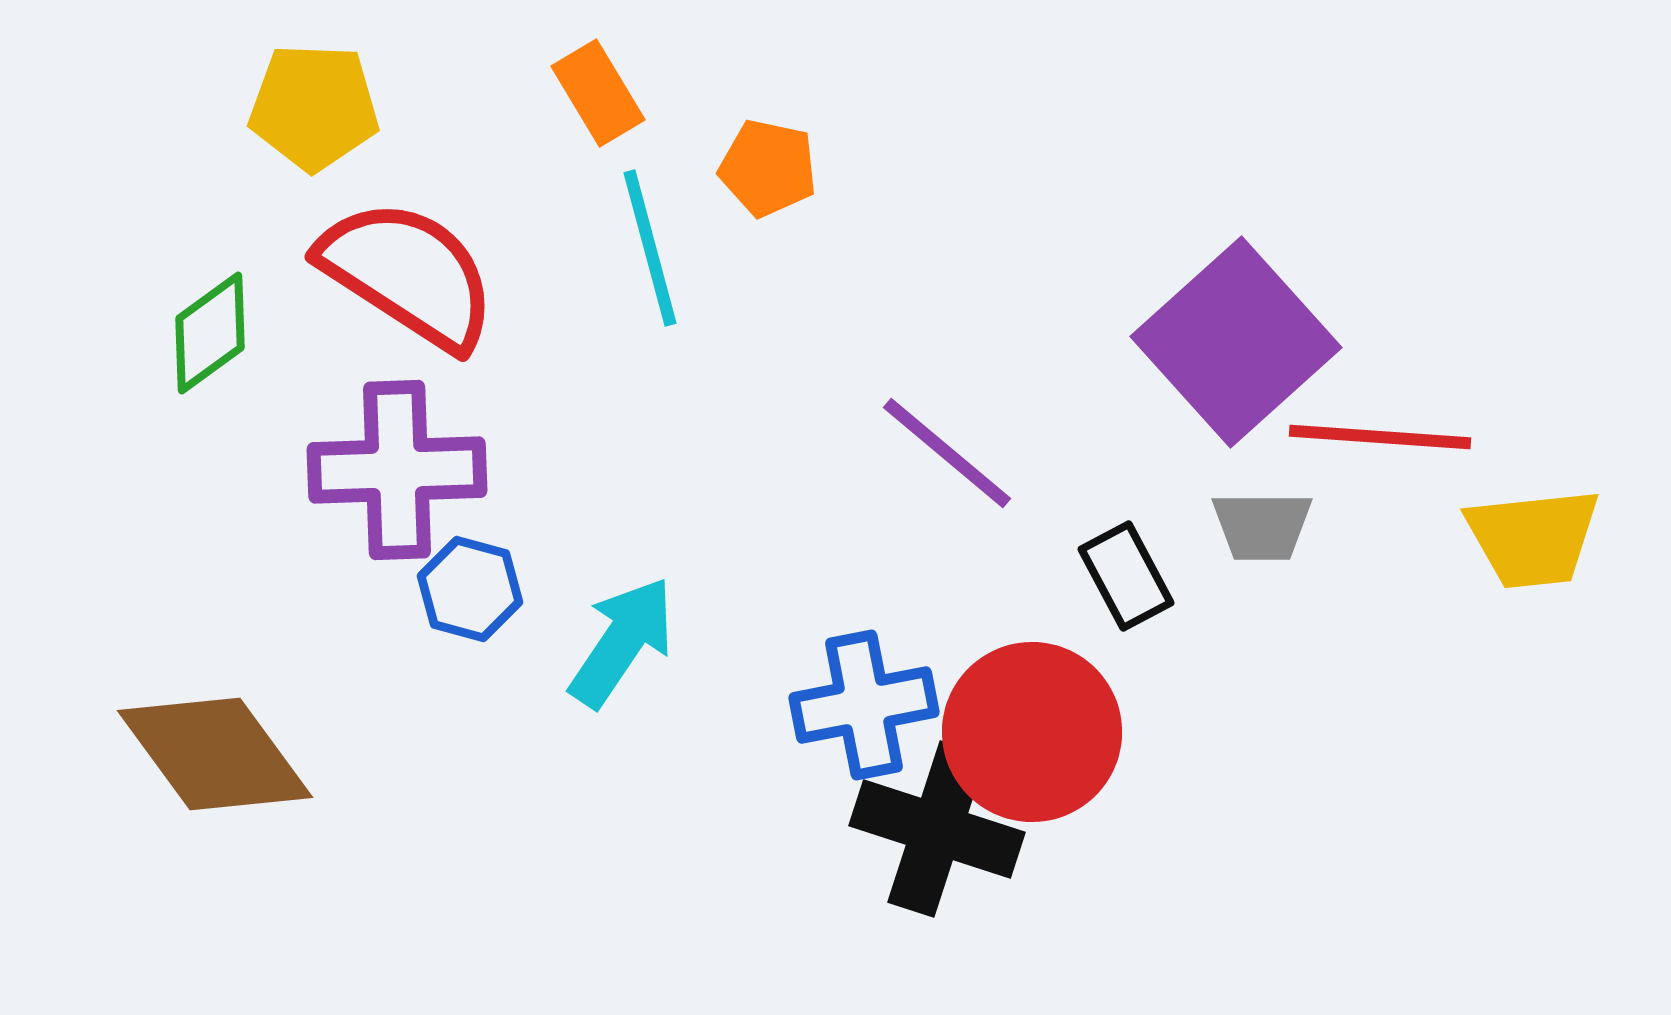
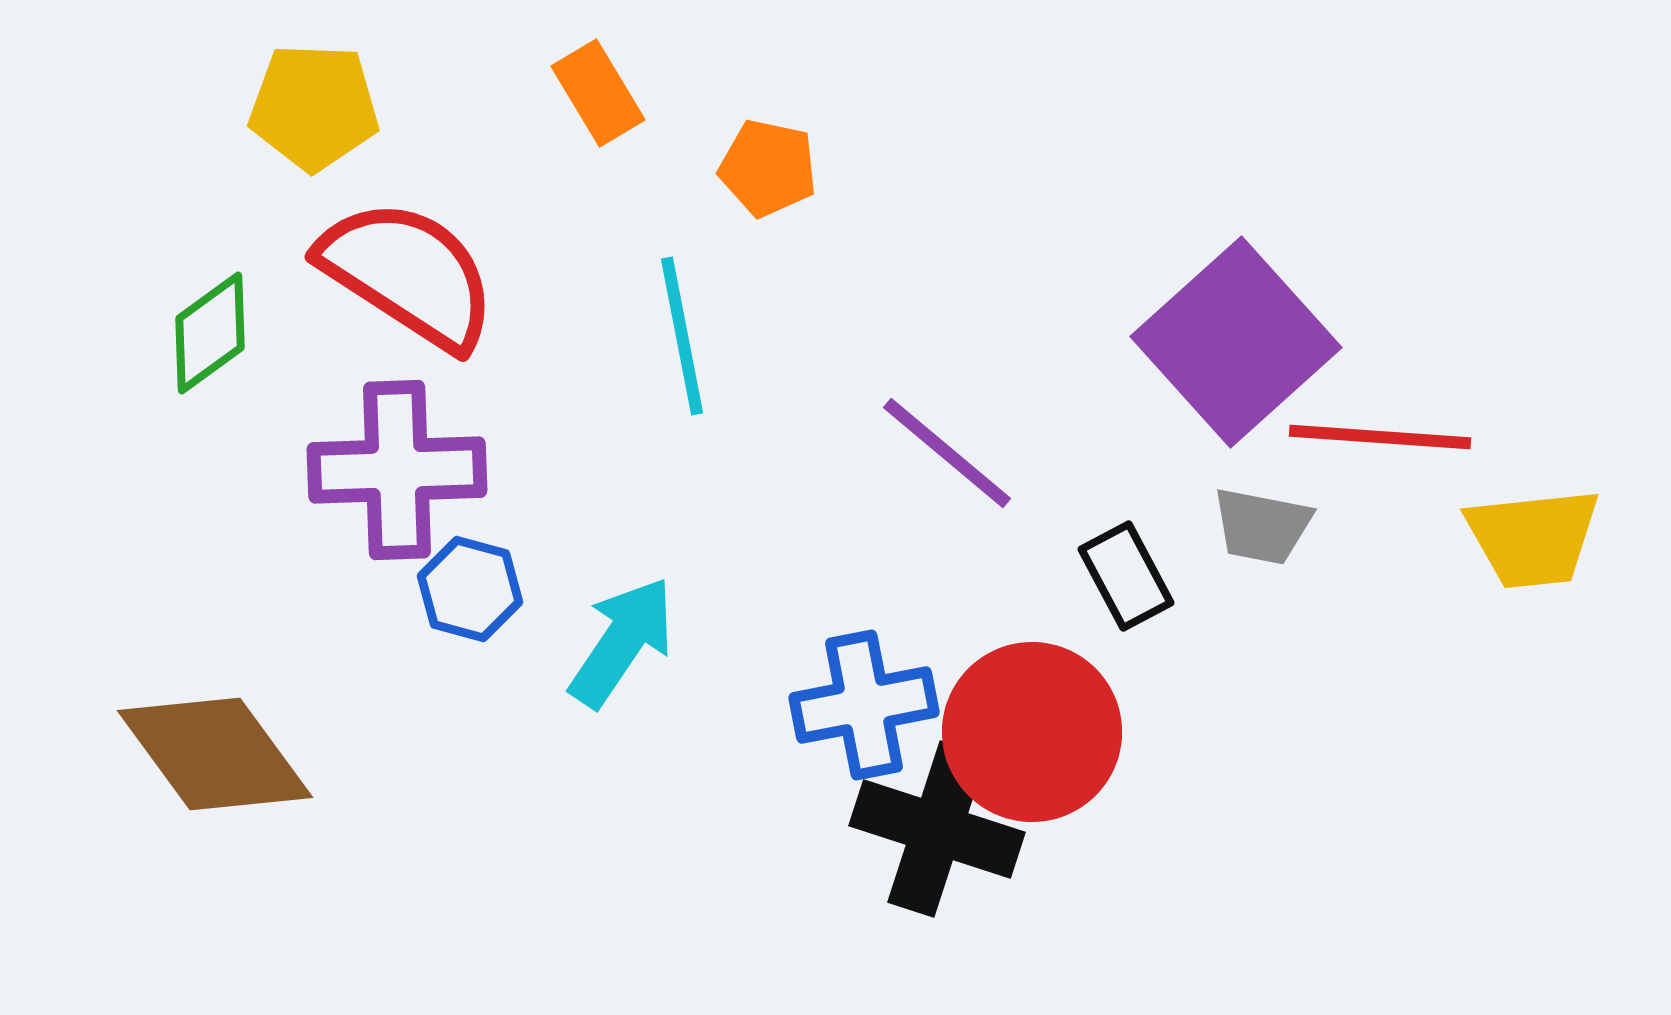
cyan line: moved 32 px right, 88 px down; rotated 4 degrees clockwise
gray trapezoid: rotated 11 degrees clockwise
